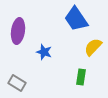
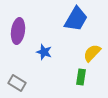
blue trapezoid: rotated 116 degrees counterclockwise
yellow semicircle: moved 1 px left, 6 px down
